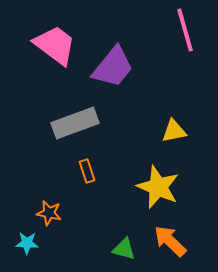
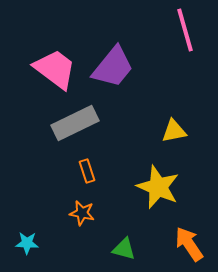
pink trapezoid: moved 24 px down
gray rectangle: rotated 6 degrees counterclockwise
orange star: moved 33 px right
orange arrow: moved 19 px right, 3 px down; rotated 12 degrees clockwise
